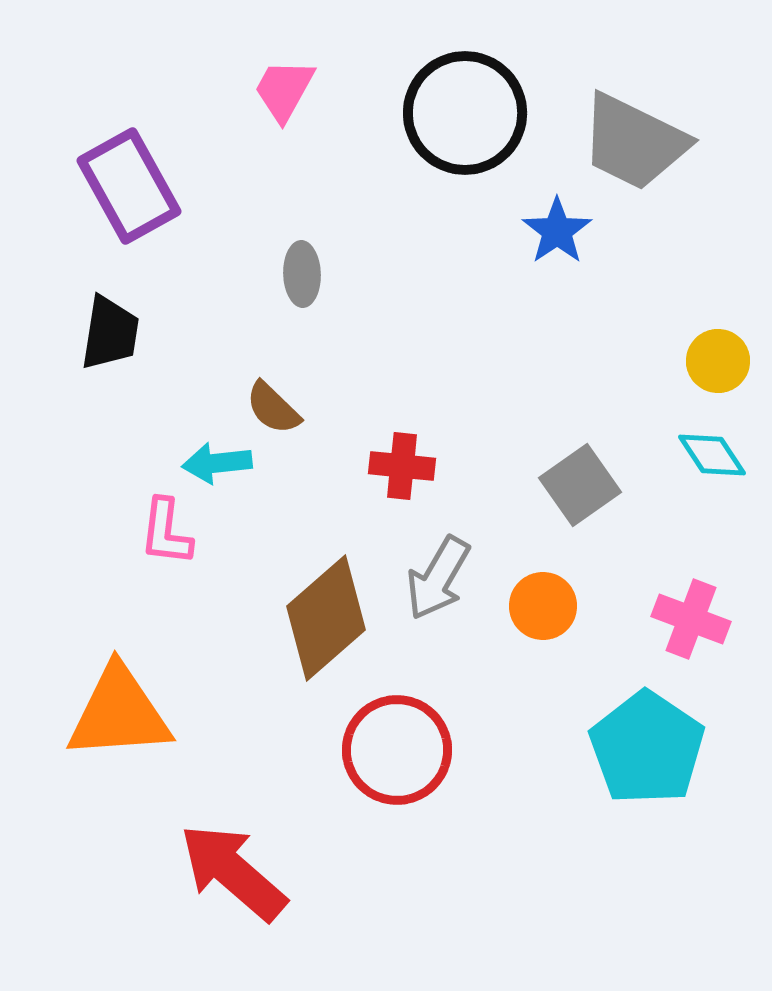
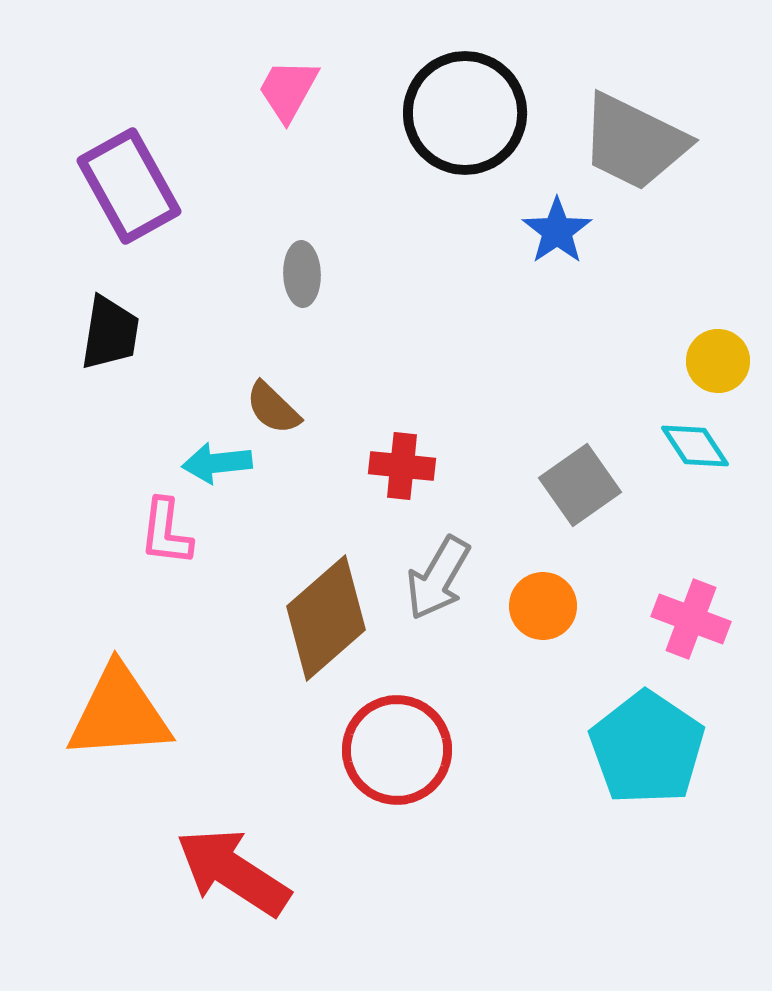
pink trapezoid: moved 4 px right
cyan diamond: moved 17 px left, 9 px up
red arrow: rotated 8 degrees counterclockwise
